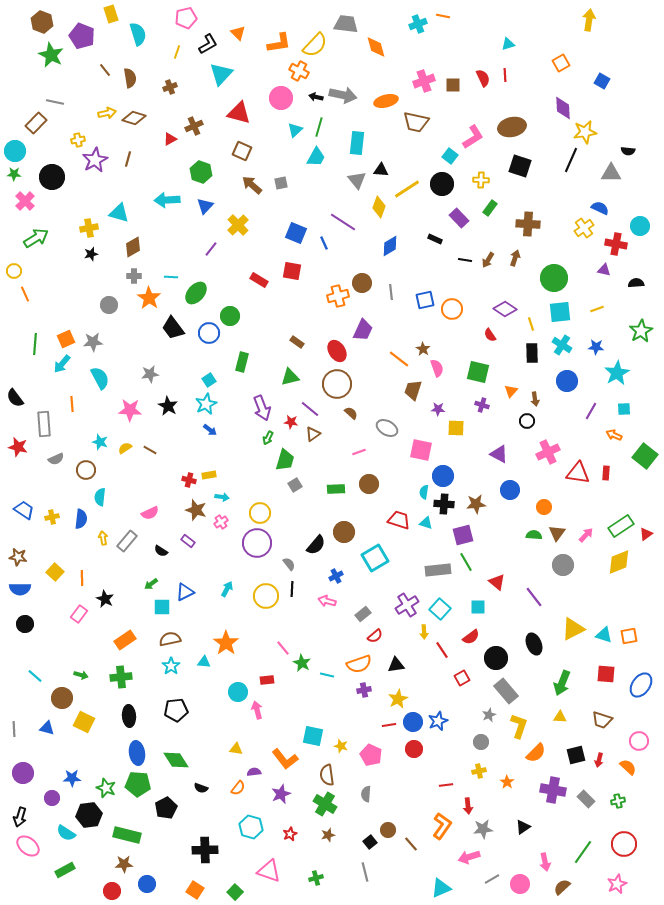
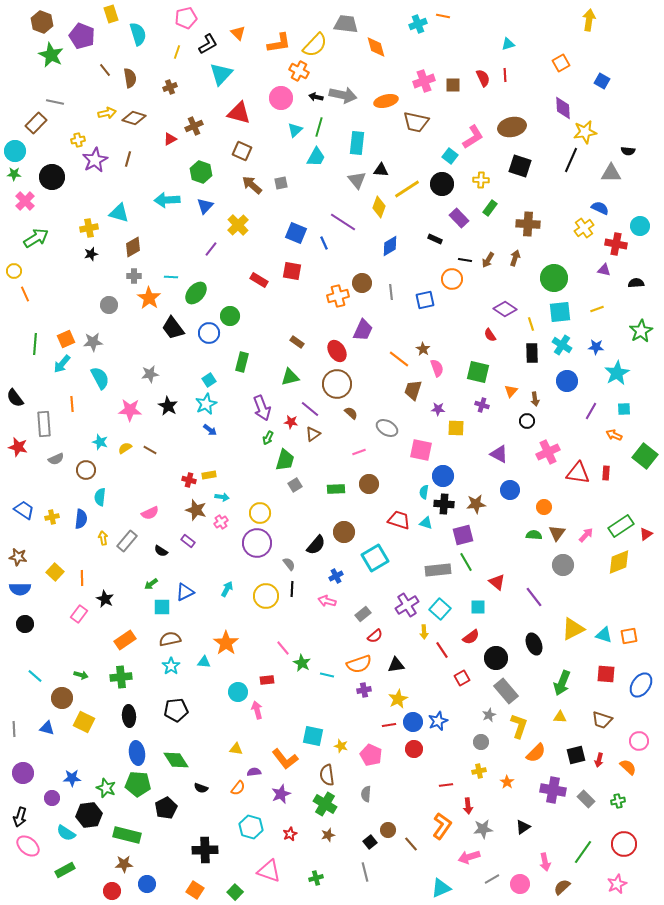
orange circle at (452, 309): moved 30 px up
